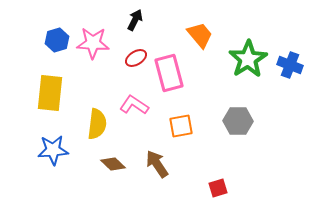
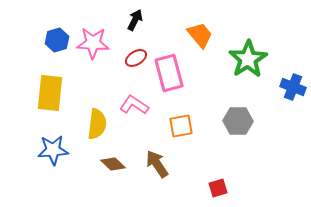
blue cross: moved 3 px right, 22 px down
